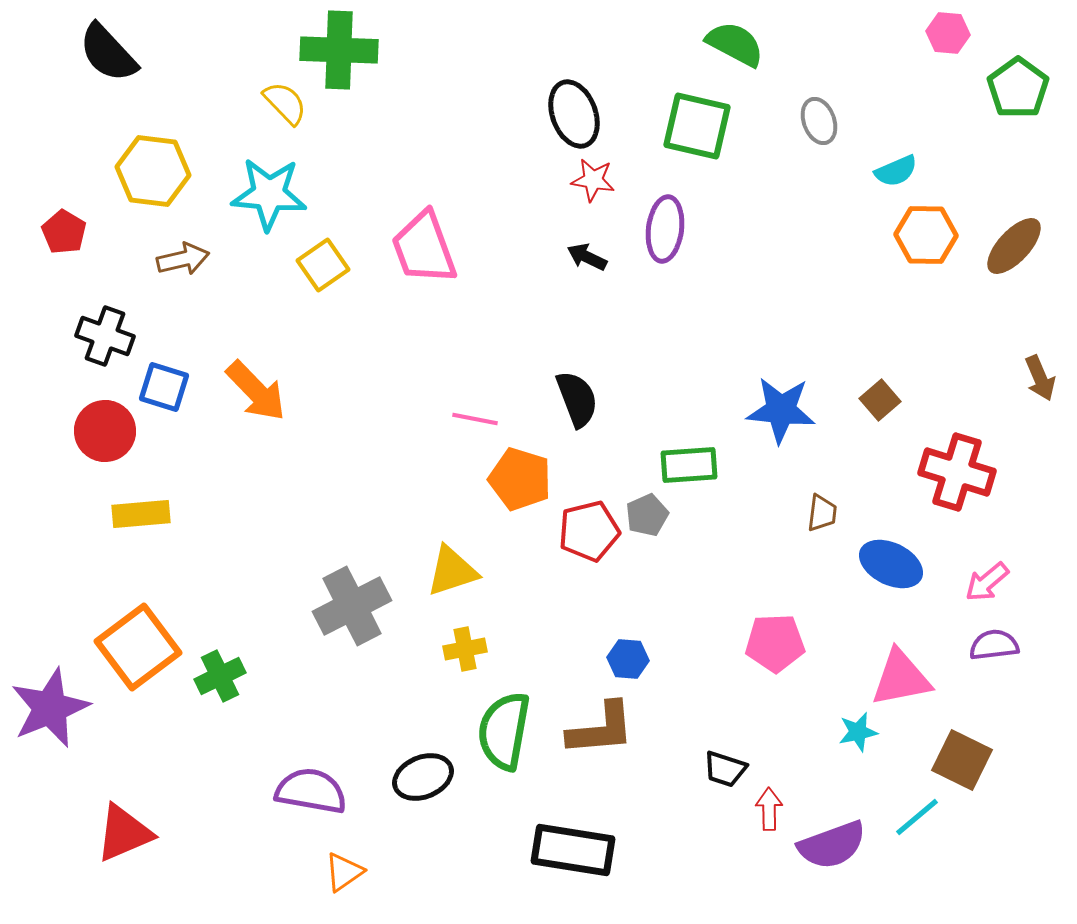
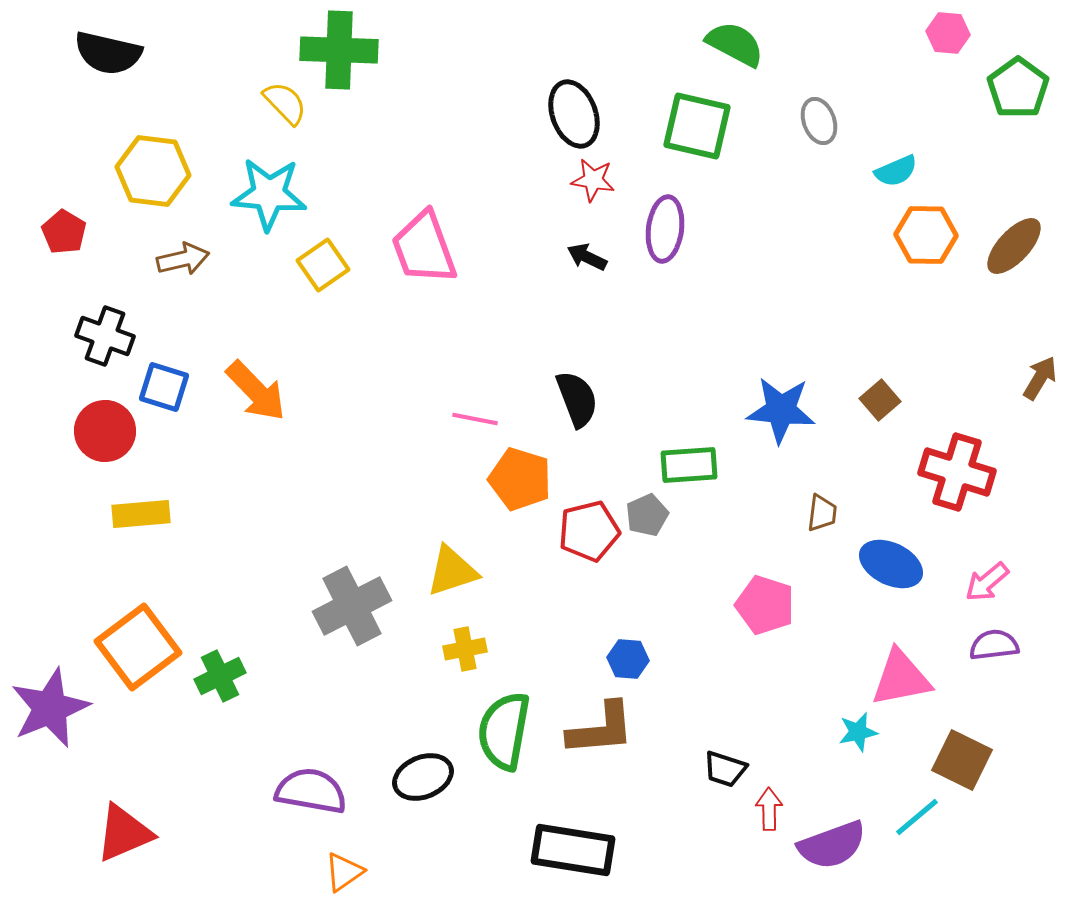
black semicircle at (108, 53): rotated 34 degrees counterclockwise
brown arrow at (1040, 378): rotated 126 degrees counterclockwise
pink pentagon at (775, 643): moved 10 px left, 38 px up; rotated 20 degrees clockwise
